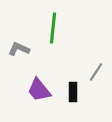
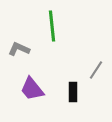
green line: moved 1 px left, 2 px up; rotated 12 degrees counterclockwise
gray line: moved 2 px up
purple trapezoid: moved 7 px left, 1 px up
